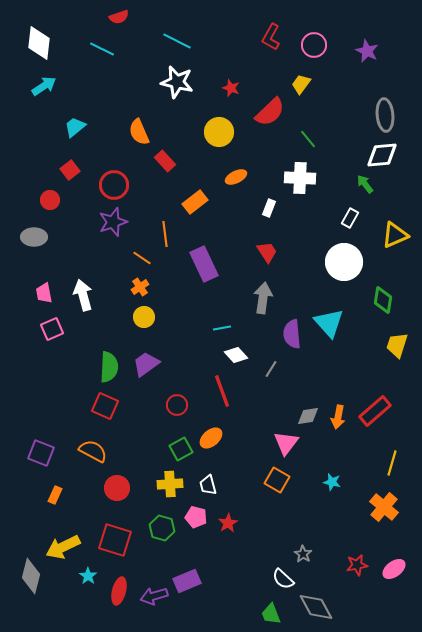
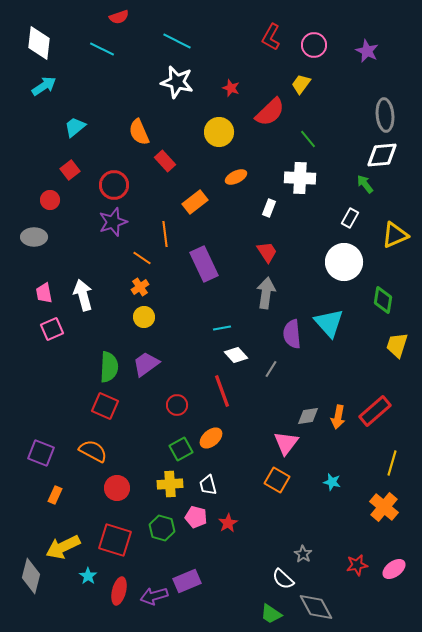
gray arrow at (263, 298): moved 3 px right, 5 px up
green trapezoid at (271, 614): rotated 35 degrees counterclockwise
